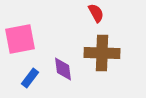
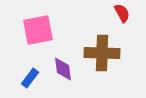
red semicircle: moved 26 px right
pink square: moved 18 px right, 9 px up
